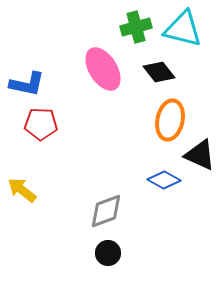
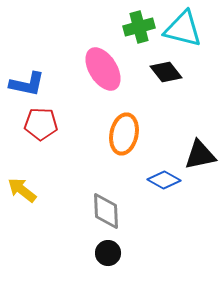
green cross: moved 3 px right
black diamond: moved 7 px right
orange ellipse: moved 46 px left, 14 px down
black triangle: rotated 36 degrees counterclockwise
gray diamond: rotated 72 degrees counterclockwise
